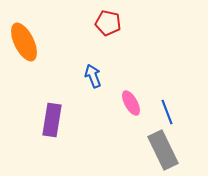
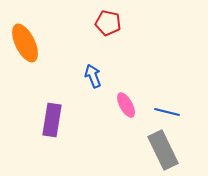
orange ellipse: moved 1 px right, 1 px down
pink ellipse: moved 5 px left, 2 px down
blue line: rotated 55 degrees counterclockwise
